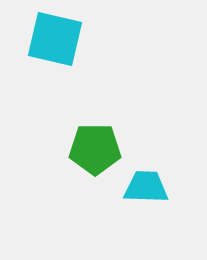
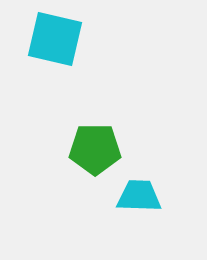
cyan trapezoid: moved 7 px left, 9 px down
